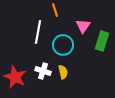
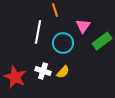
green rectangle: rotated 36 degrees clockwise
cyan circle: moved 2 px up
yellow semicircle: rotated 56 degrees clockwise
